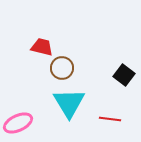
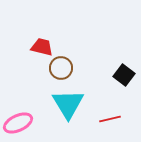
brown circle: moved 1 px left
cyan triangle: moved 1 px left, 1 px down
red line: rotated 20 degrees counterclockwise
